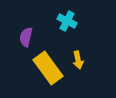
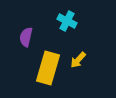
yellow arrow: rotated 54 degrees clockwise
yellow rectangle: rotated 52 degrees clockwise
